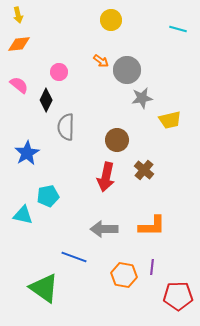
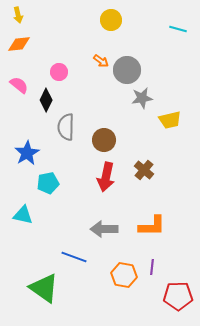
brown circle: moved 13 px left
cyan pentagon: moved 13 px up
